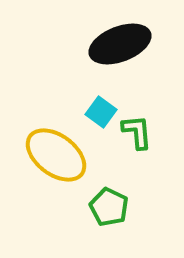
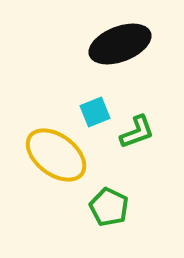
cyan square: moved 6 px left; rotated 32 degrees clockwise
green L-shape: rotated 75 degrees clockwise
